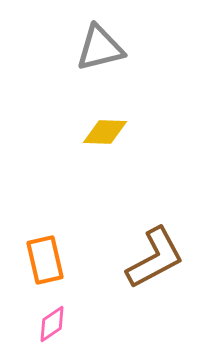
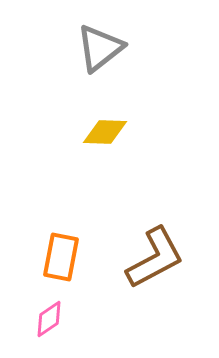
gray triangle: rotated 24 degrees counterclockwise
orange rectangle: moved 16 px right, 3 px up; rotated 24 degrees clockwise
pink diamond: moved 3 px left, 5 px up
